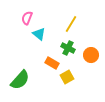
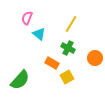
orange circle: moved 4 px right, 3 px down
